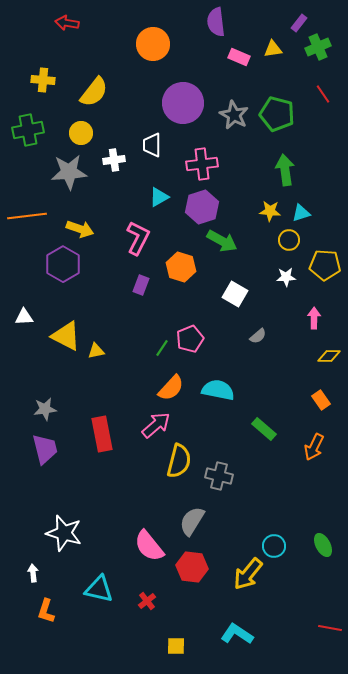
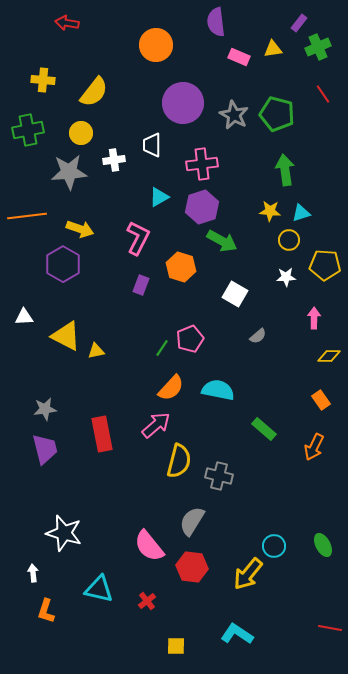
orange circle at (153, 44): moved 3 px right, 1 px down
